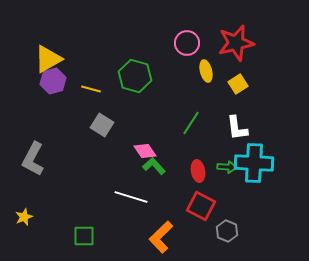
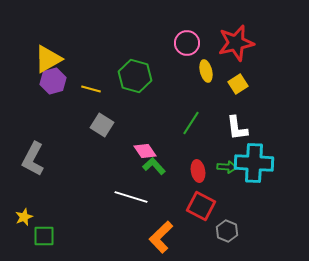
green square: moved 40 px left
